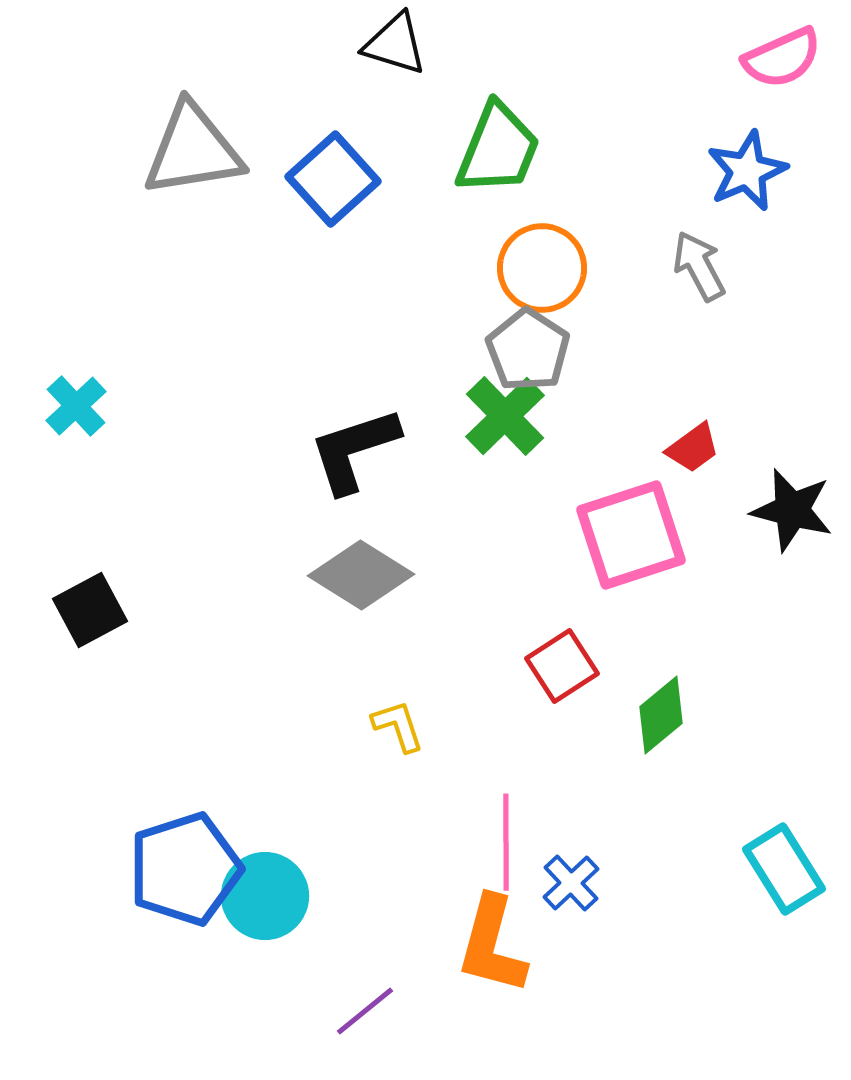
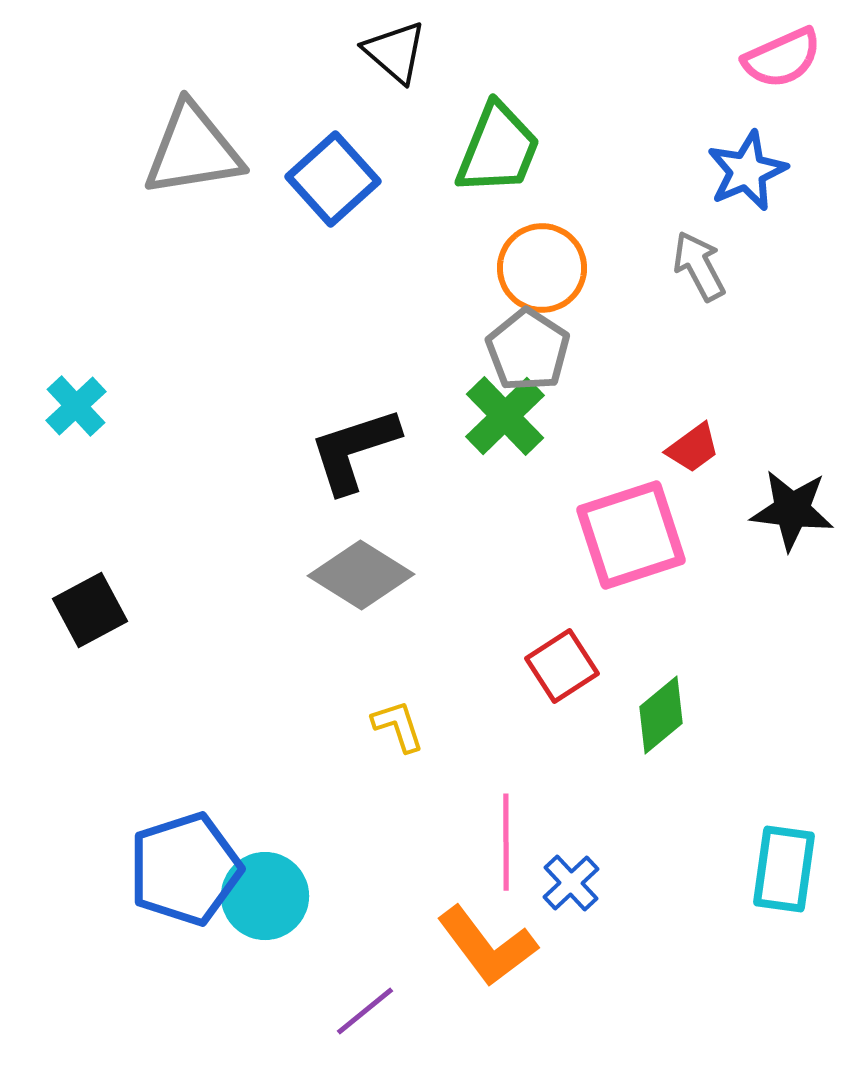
black triangle: moved 8 px down; rotated 24 degrees clockwise
black star: rotated 8 degrees counterclockwise
cyan rectangle: rotated 40 degrees clockwise
orange L-shape: moved 5 px left, 1 px down; rotated 52 degrees counterclockwise
